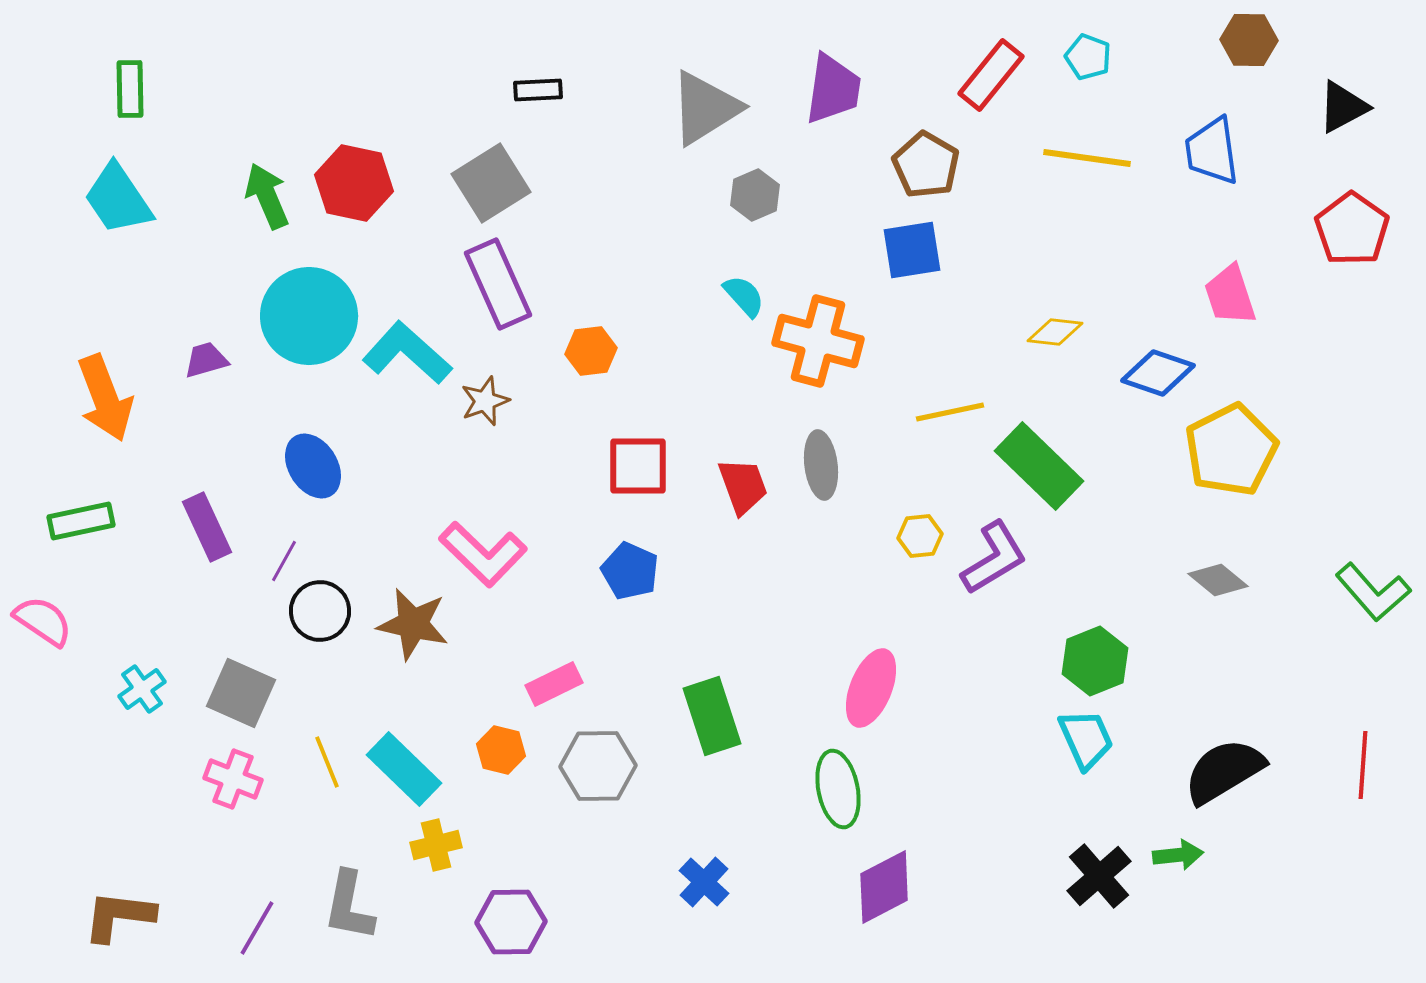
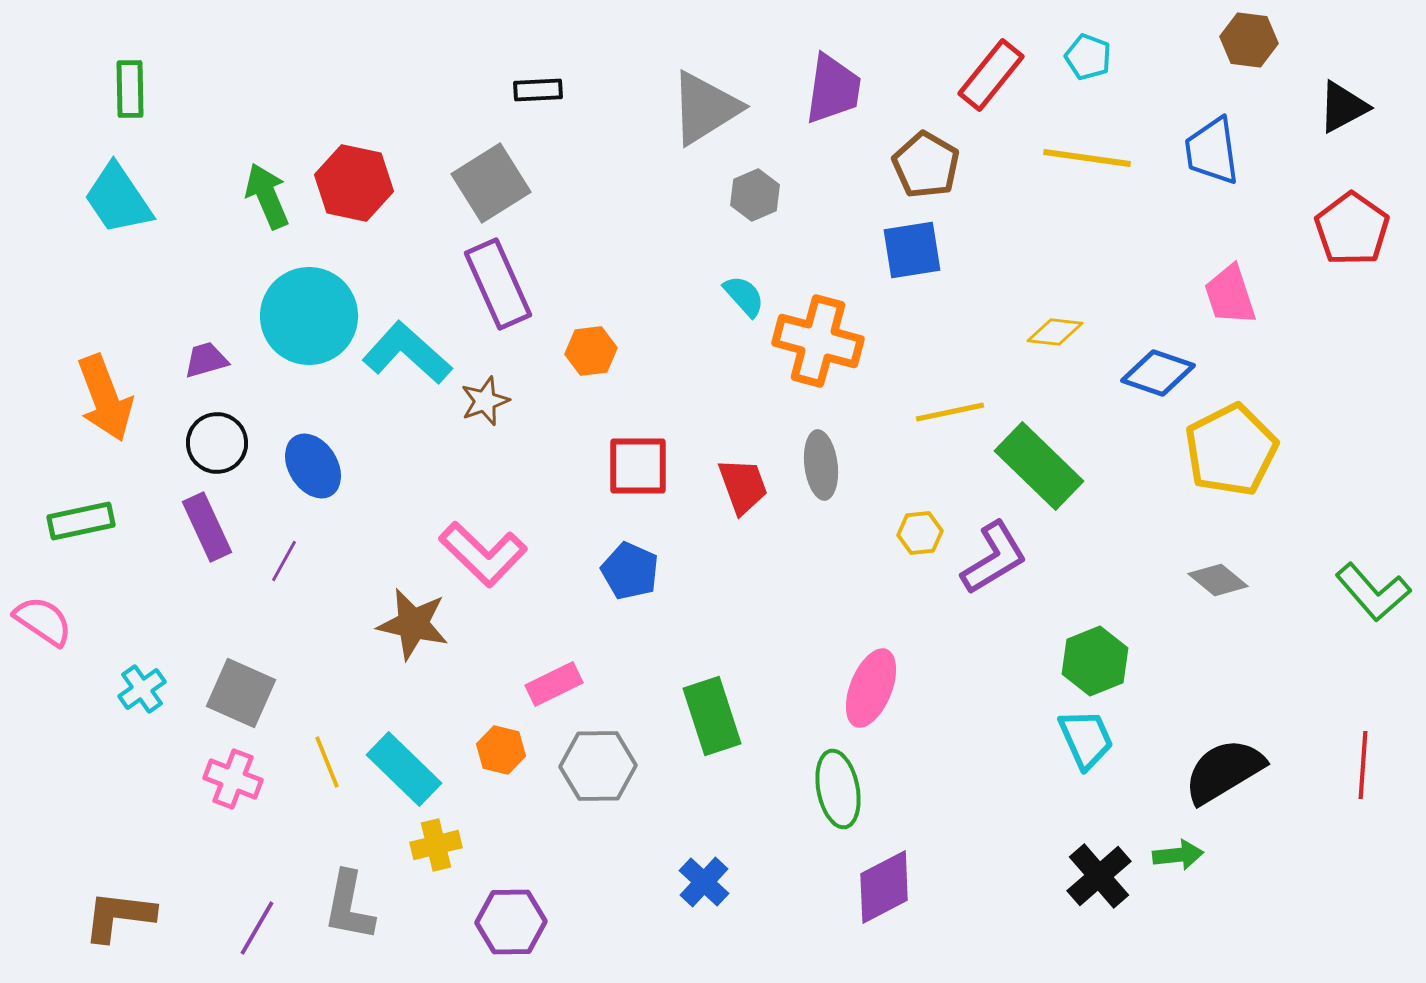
brown hexagon at (1249, 40): rotated 6 degrees clockwise
yellow hexagon at (920, 536): moved 3 px up
black circle at (320, 611): moved 103 px left, 168 px up
